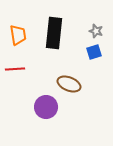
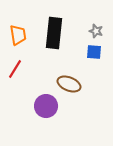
blue square: rotated 21 degrees clockwise
red line: rotated 54 degrees counterclockwise
purple circle: moved 1 px up
